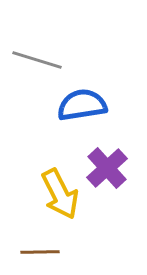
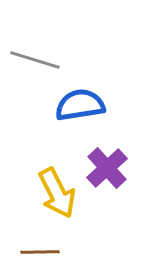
gray line: moved 2 px left
blue semicircle: moved 2 px left
yellow arrow: moved 3 px left, 1 px up
